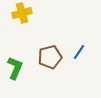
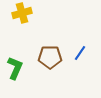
blue line: moved 1 px right, 1 px down
brown pentagon: rotated 15 degrees clockwise
